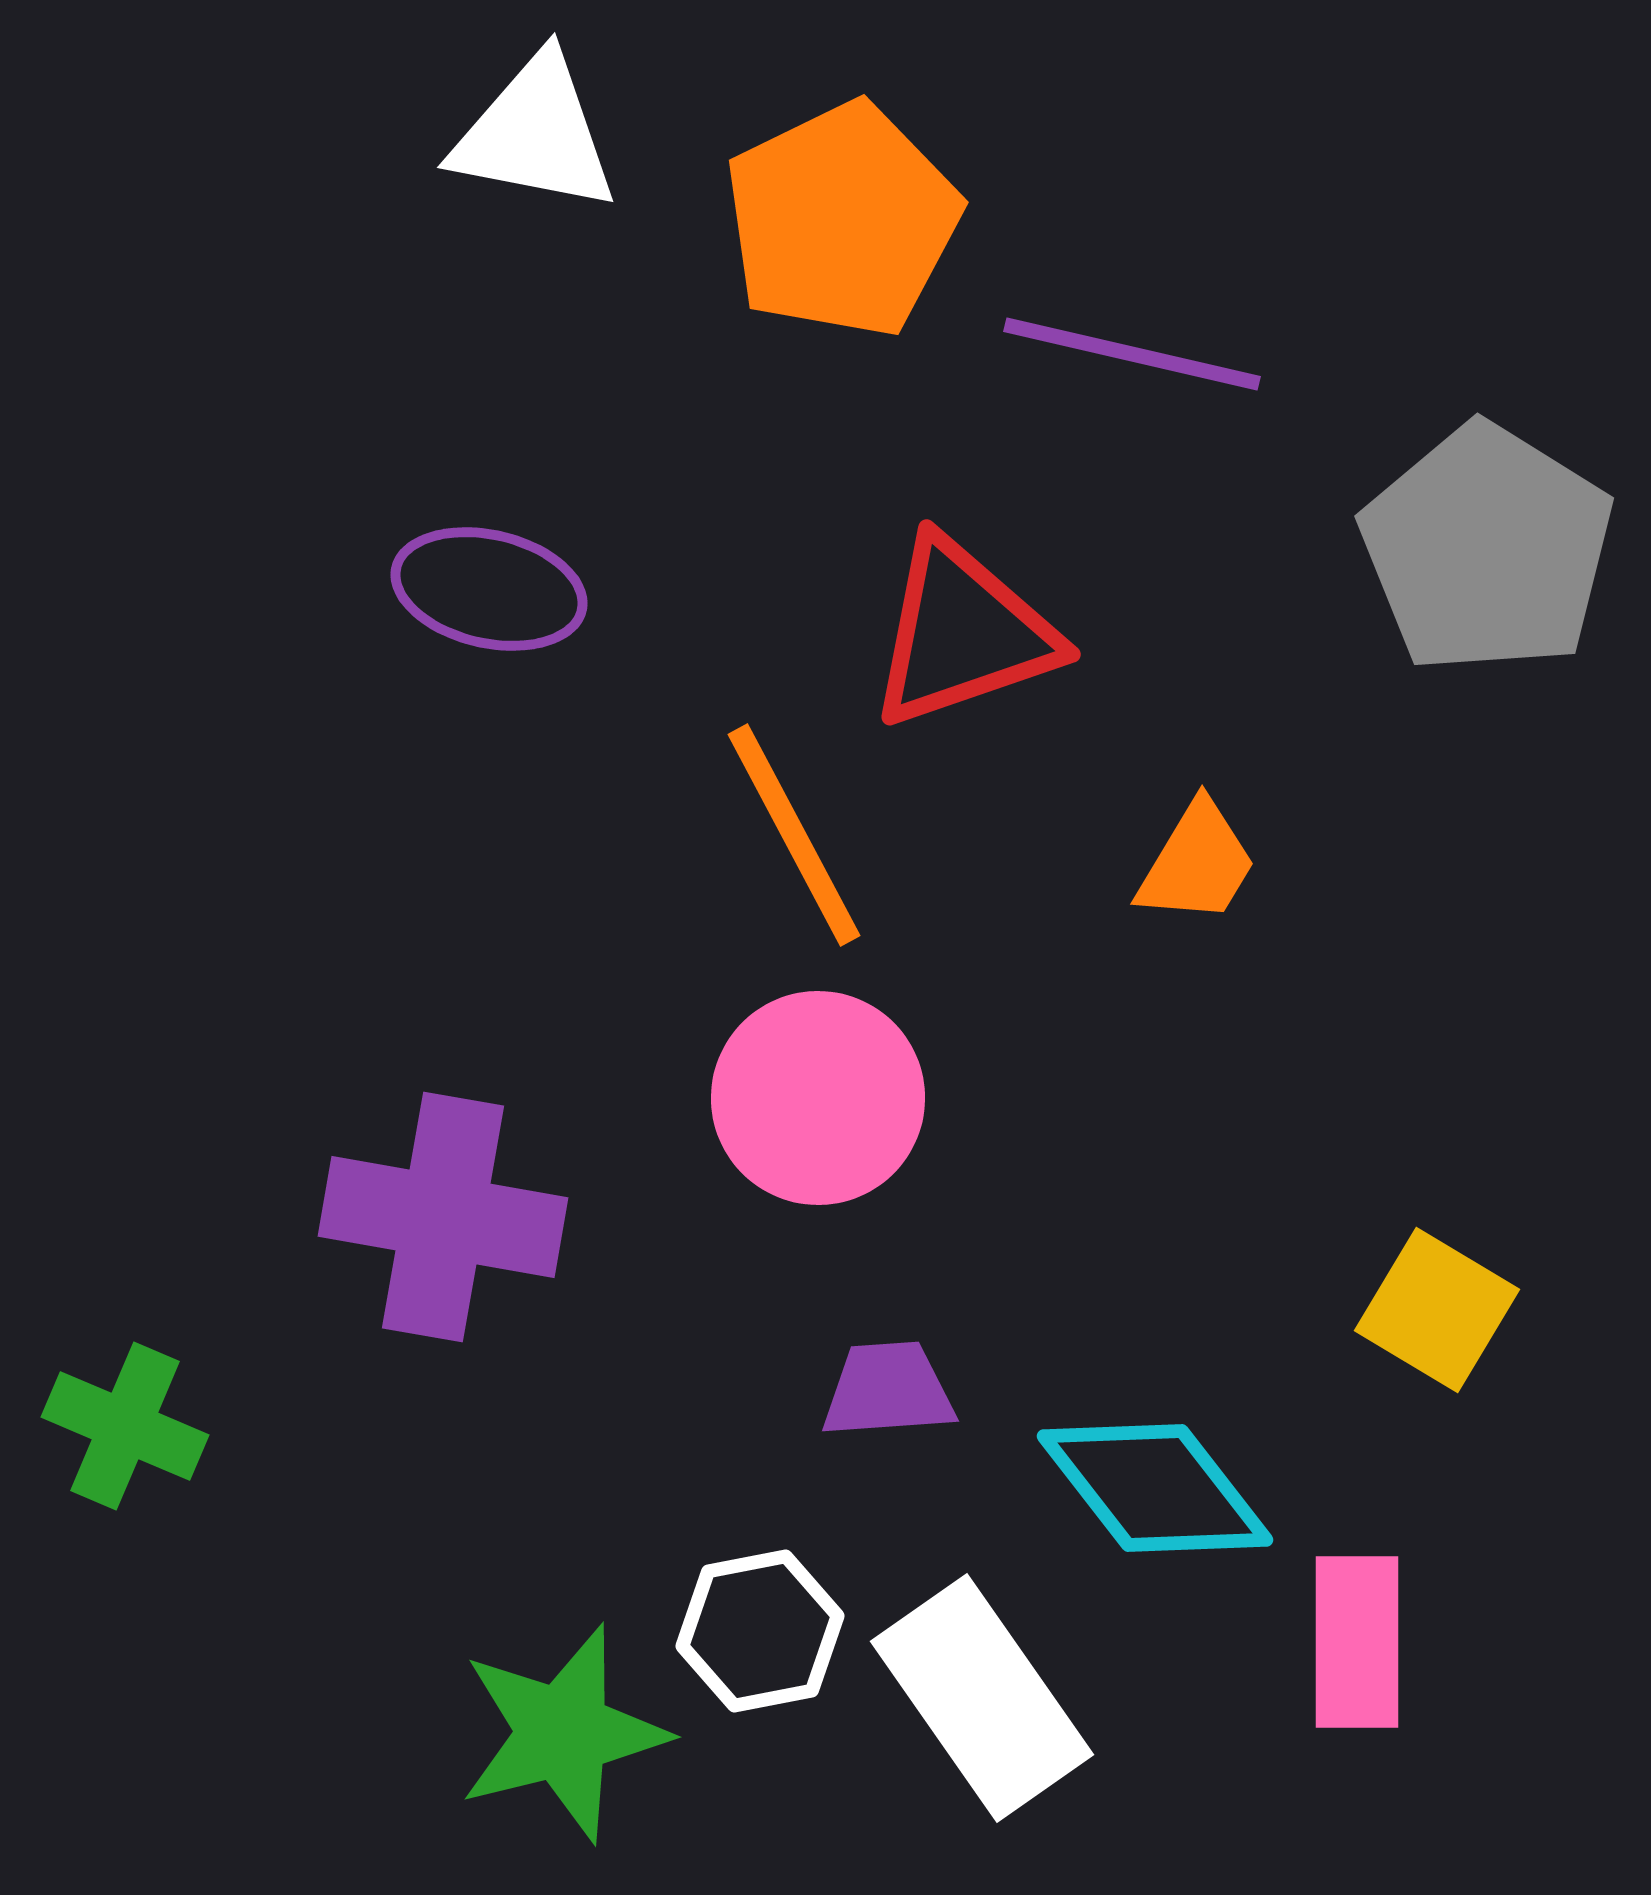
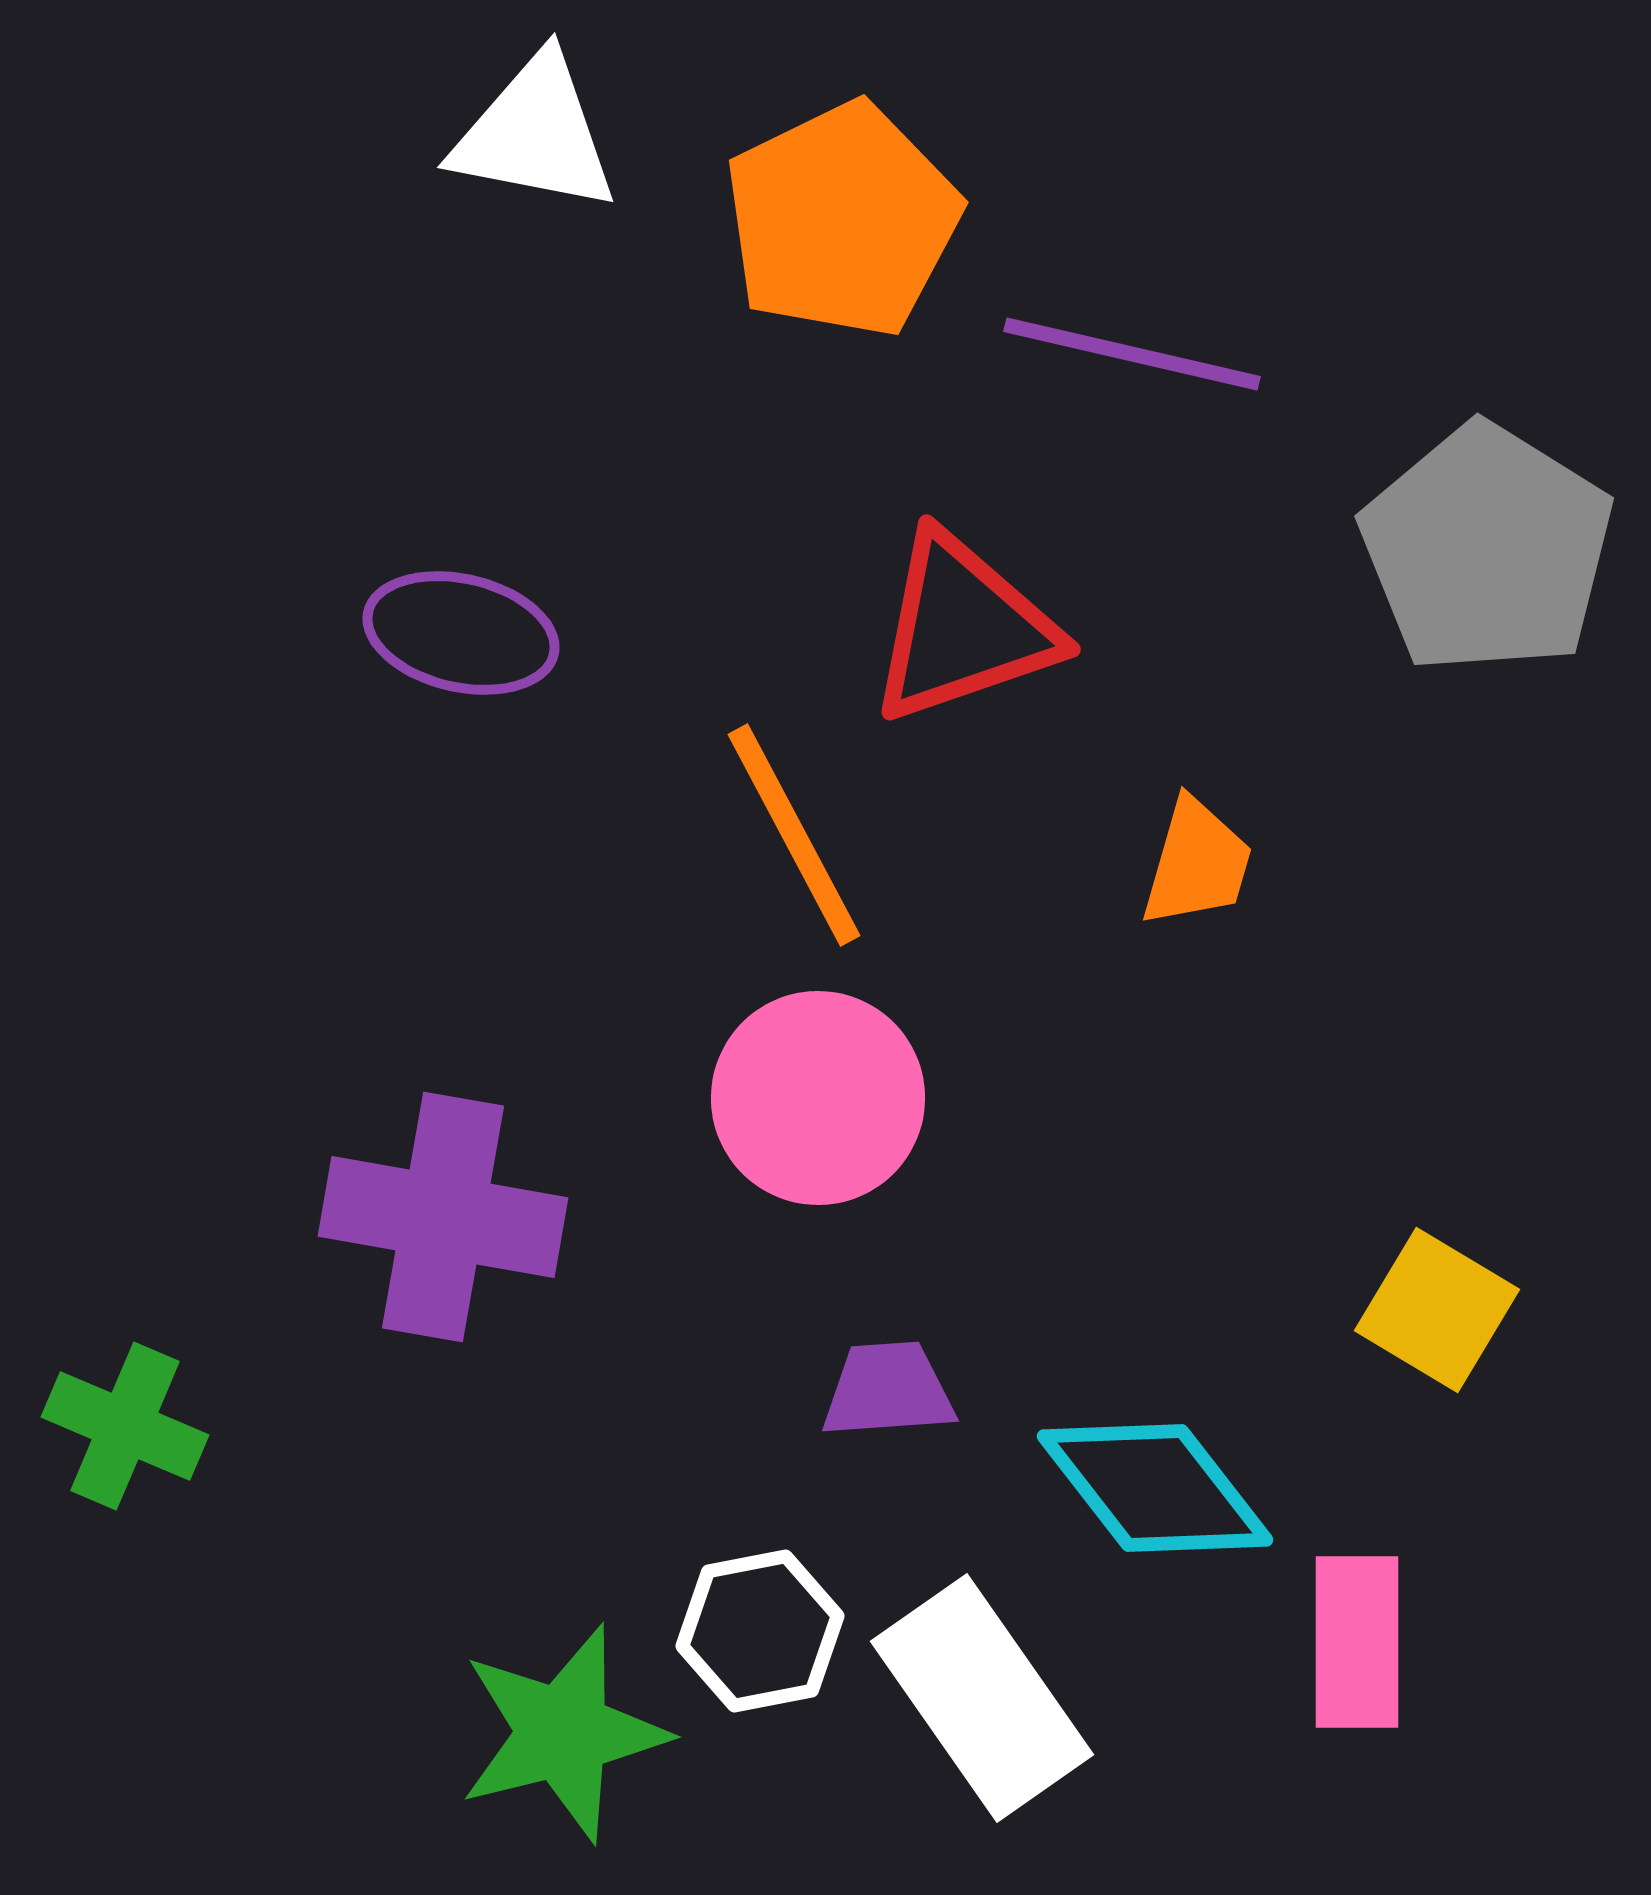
purple ellipse: moved 28 px left, 44 px down
red triangle: moved 5 px up
orange trapezoid: rotated 15 degrees counterclockwise
